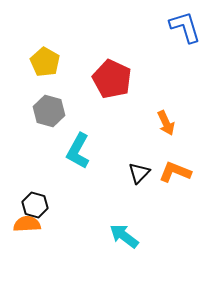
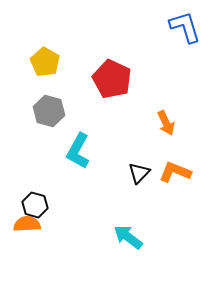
cyan arrow: moved 4 px right, 1 px down
